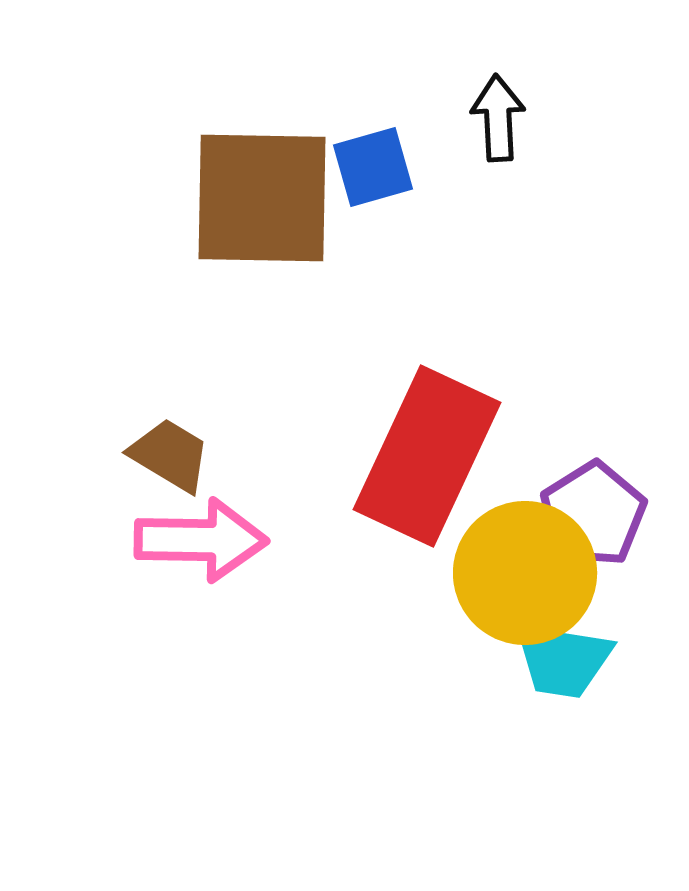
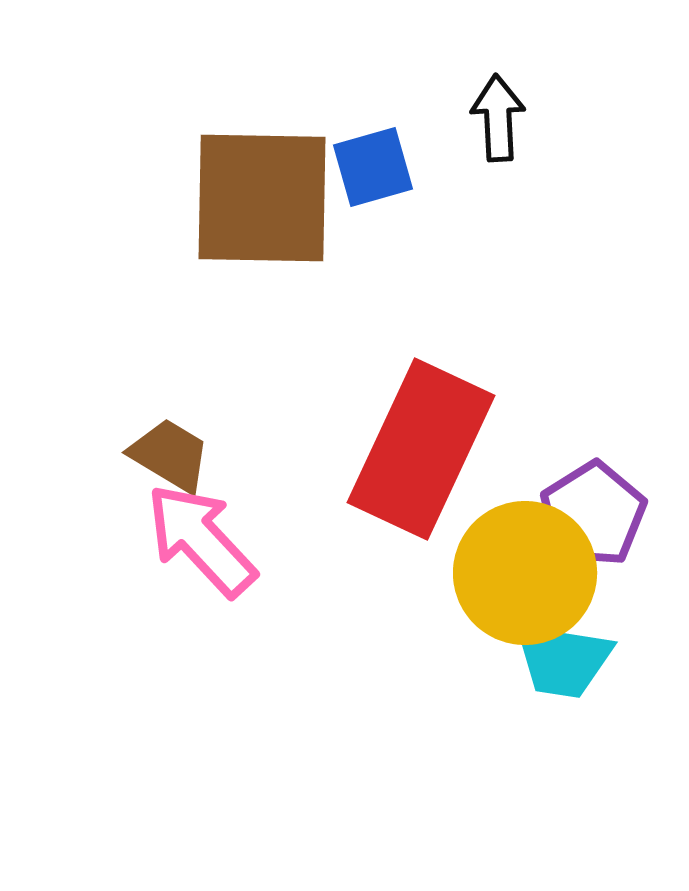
red rectangle: moved 6 px left, 7 px up
pink arrow: rotated 134 degrees counterclockwise
